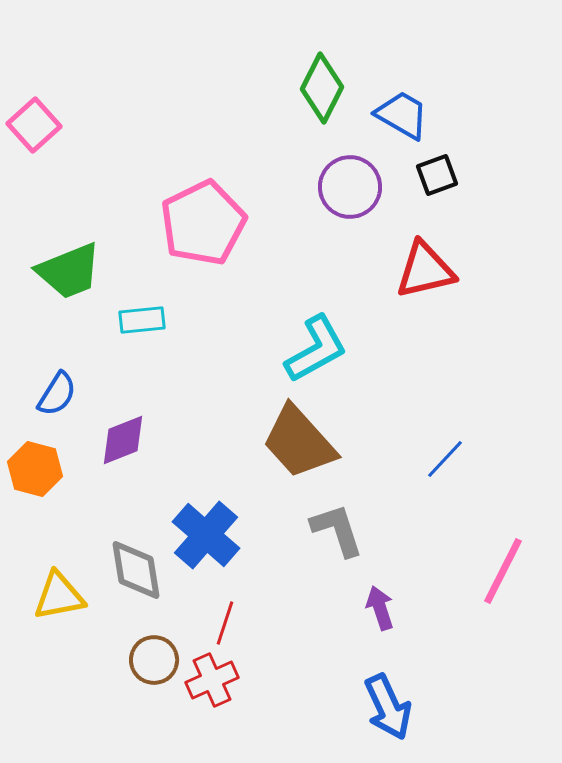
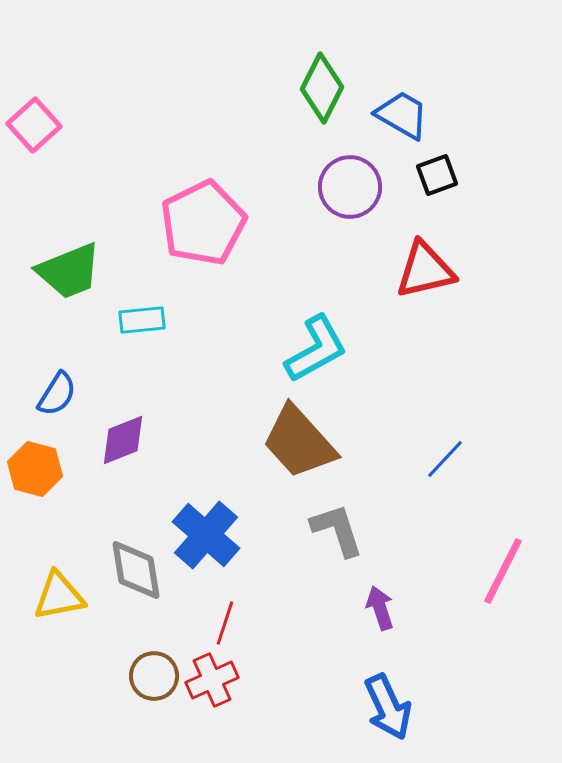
brown circle: moved 16 px down
